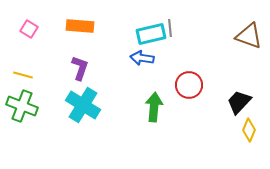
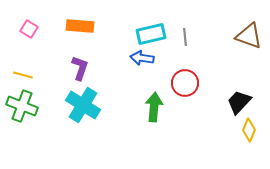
gray line: moved 15 px right, 9 px down
red circle: moved 4 px left, 2 px up
